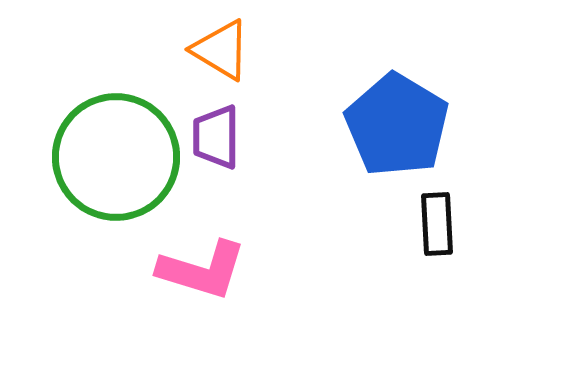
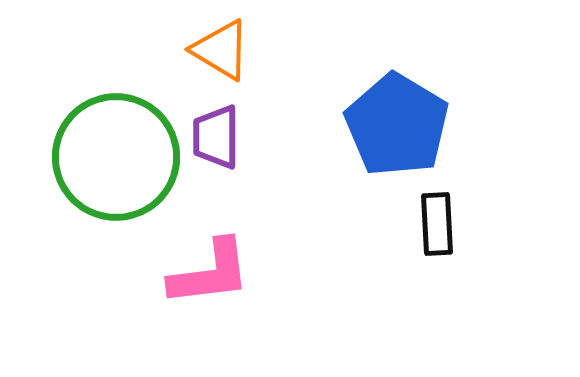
pink L-shape: moved 8 px right, 3 px down; rotated 24 degrees counterclockwise
